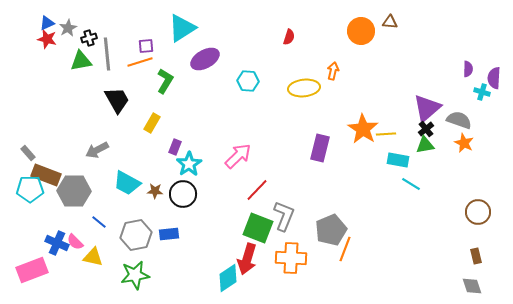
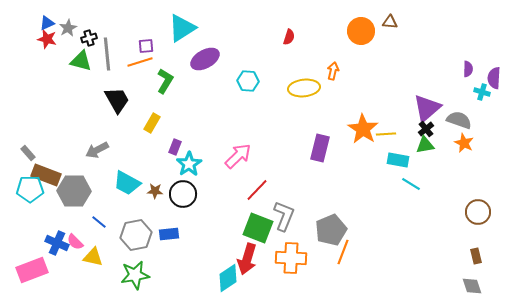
green triangle at (81, 61): rotated 25 degrees clockwise
orange line at (345, 249): moved 2 px left, 3 px down
